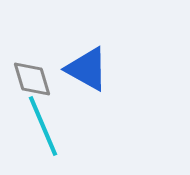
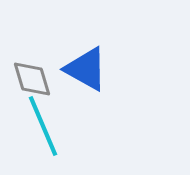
blue triangle: moved 1 px left
